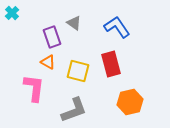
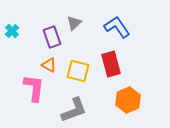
cyan cross: moved 18 px down
gray triangle: rotated 42 degrees clockwise
orange triangle: moved 1 px right, 3 px down
orange hexagon: moved 2 px left, 2 px up; rotated 10 degrees counterclockwise
